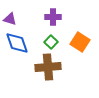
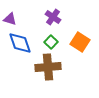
purple cross: rotated 35 degrees clockwise
blue diamond: moved 3 px right
